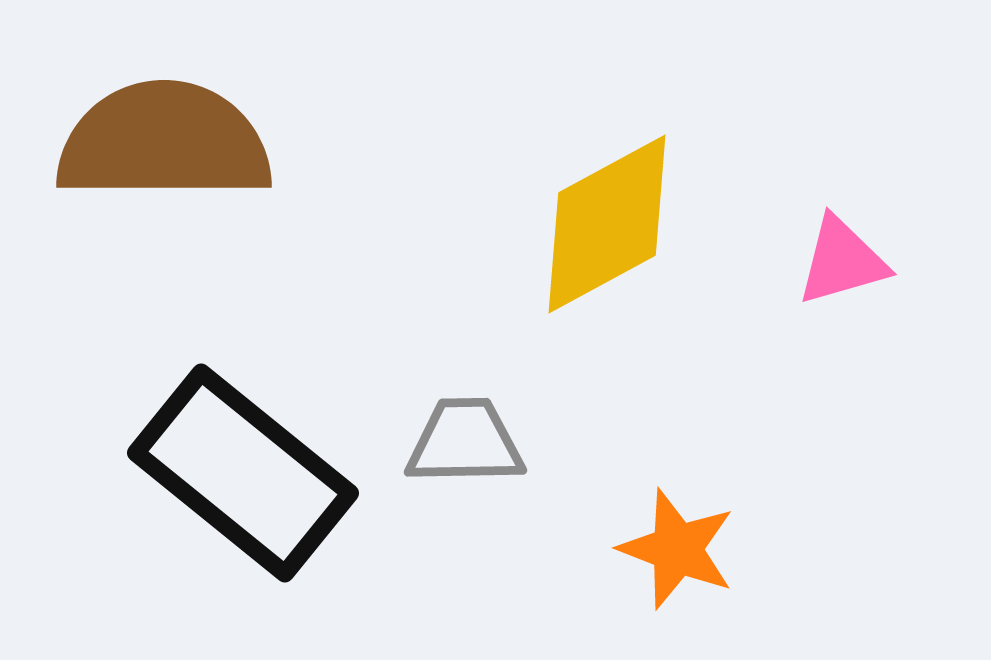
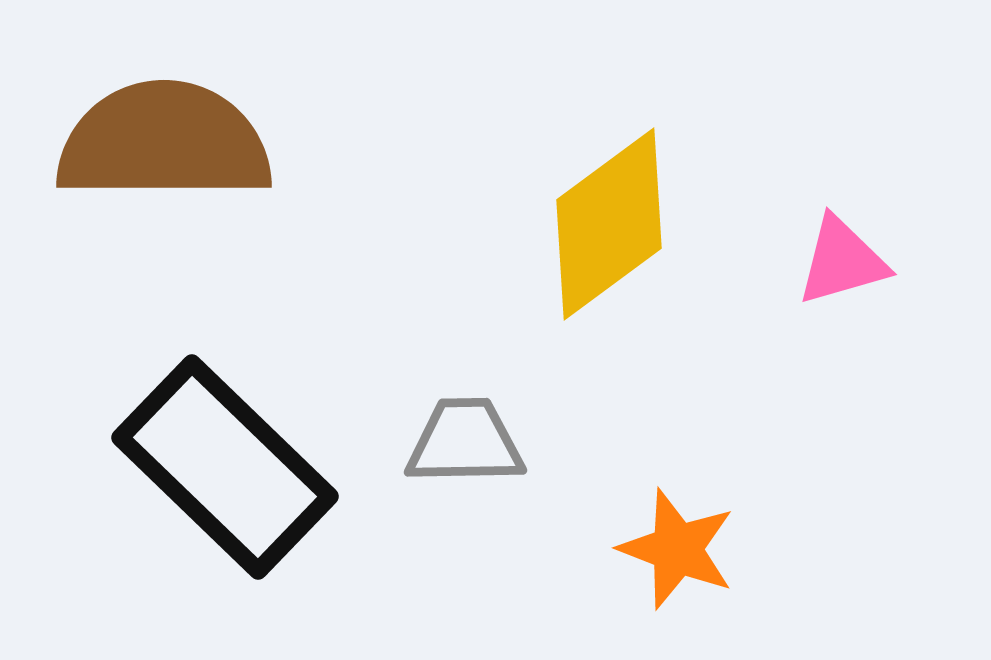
yellow diamond: moved 2 px right; rotated 8 degrees counterclockwise
black rectangle: moved 18 px left, 6 px up; rotated 5 degrees clockwise
